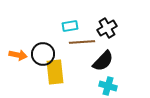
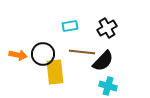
brown line: moved 10 px down; rotated 10 degrees clockwise
